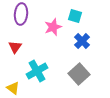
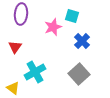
cyan square: moved 3 px left
cyan cross: moved 2 px left, 1 px down
